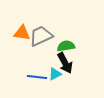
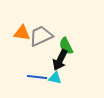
green semicircle: rotated 108 degrees counterclockwise
black arrow: moved 5 px left, 3 px up; rotated 55 degrees clockwise
cyan triangle: moved 4 px down; rotated 40 degrees clockwise
